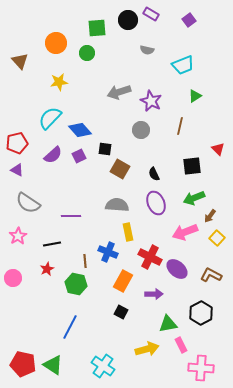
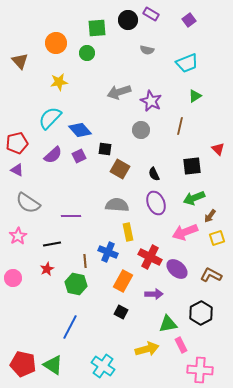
cyan trapezoid at (183, 65): moved 4 px right, 2 px up
yellow square at (217, 238): rotated 28 degrees clockwise
pink cross at (201, 368): moved 1 px left, 2 px down
